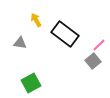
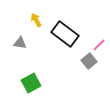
gray square: moved 4 px left
